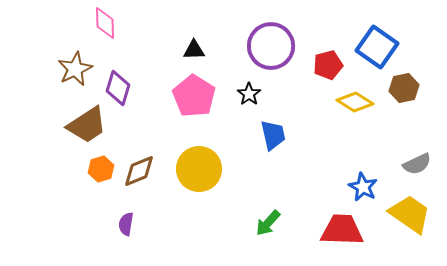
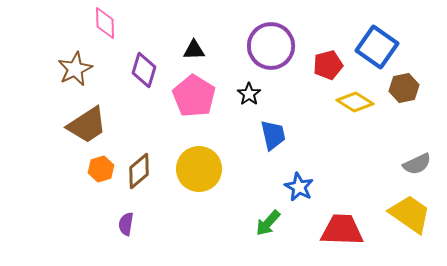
purple diamond: moved 26 px right, 18 px up
brown diamond: rotated 18 degrees counterclockwise
blue star: moved 64 px left
